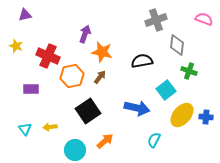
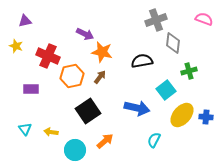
purple triangle: moved 6 px down
purple arrow: rotated 96 degrees clockwise
gray diamond: moved 4 px left, 2 px up
green cross: rotated 35 degrees counterclockwise
yellow arrow: moved 1 px right, 5 px down; rotated 16 degrees clockwise
